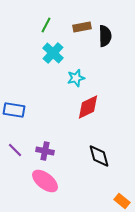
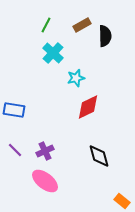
brown rectangle: moved 2 px up; rotated 18 degrees counterclockwise
purple cross: rotated 36 degrees counterclockwise
